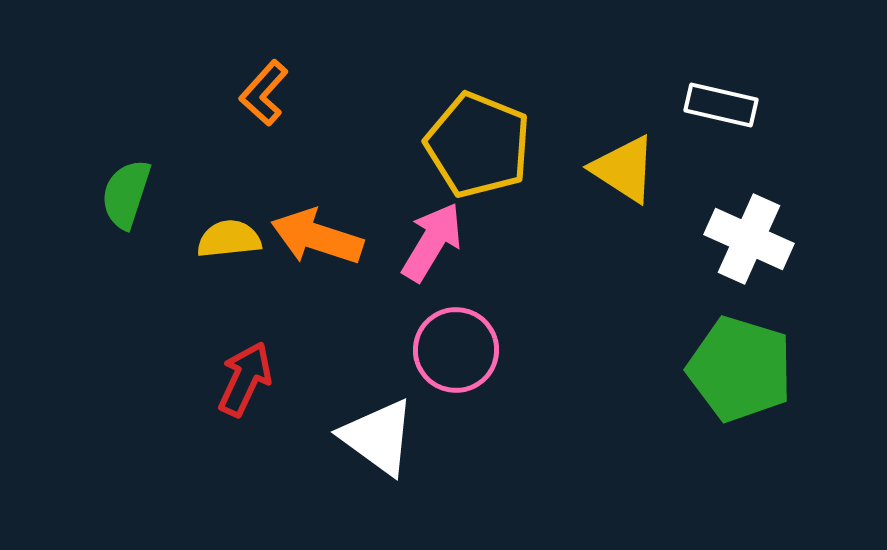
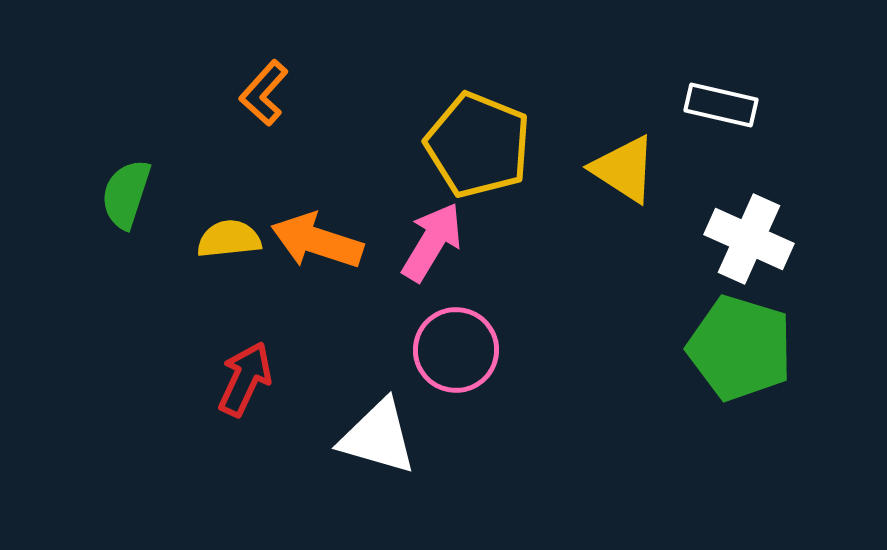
orange arrow: moved 4 px down
green pentagon: moved 21 px up
white triangle: rotated 20 degrees counterclockwise
